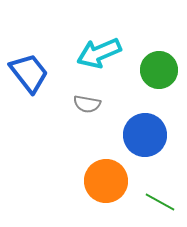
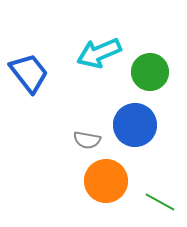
green circle: moved 9 px left, 2 px down
gray semicircle: moved 36 px down
blue circle: moved 10 px left, 10 px up
